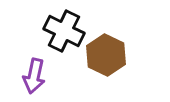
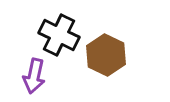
black cross: moved 5 px left, 4 px down
